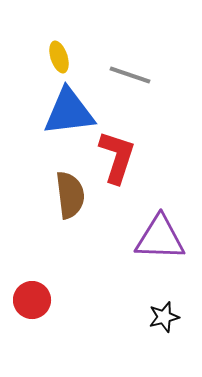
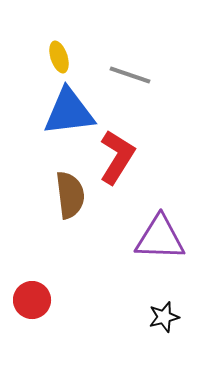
red L-shape: rotated 14 degrees clockwise
